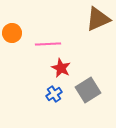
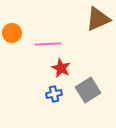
blue cross: rotated 21 degrees clockwise
